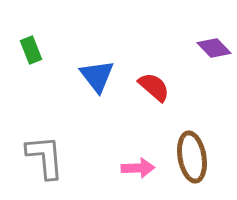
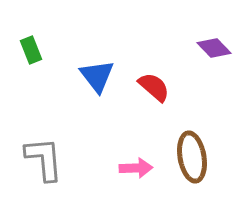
gray L-shape: moved 1 px left, 2 px down
pink arrow: moved 2 px left
